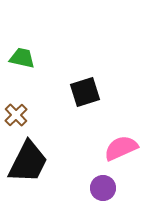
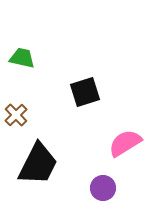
pink semicircle: moved 4 px right, 5 px up; rotated 8 degrees counterclockwise
black trapezoid: moved 10 px right, 2 px down
